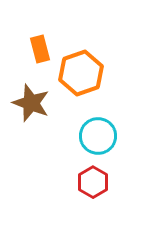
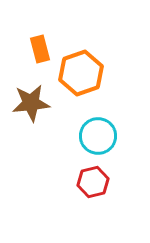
brown star: rotated 27 degrees counterclockwise
red hexagon: rotated 16 degrees clockwise
